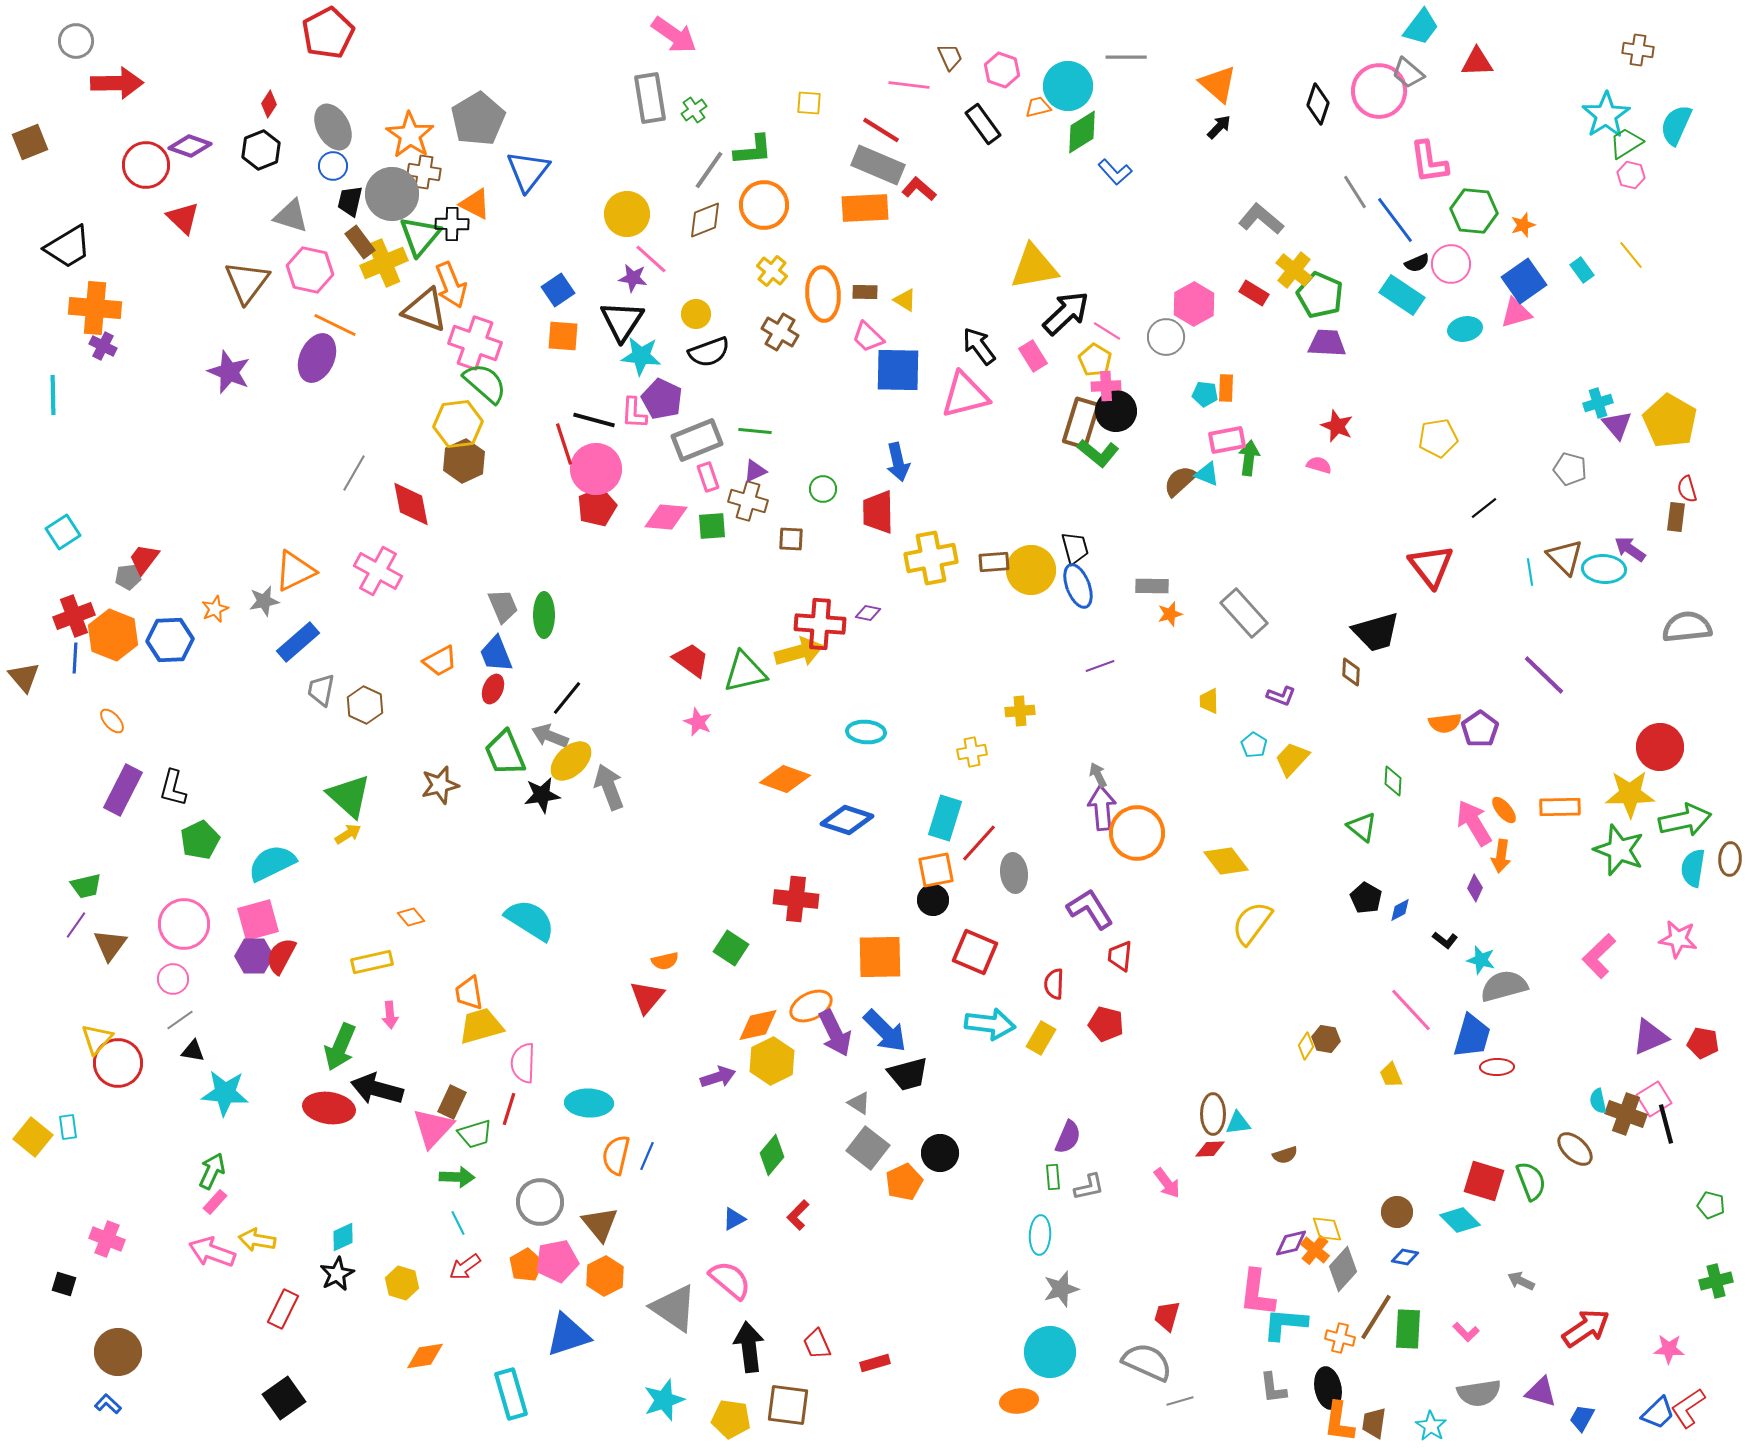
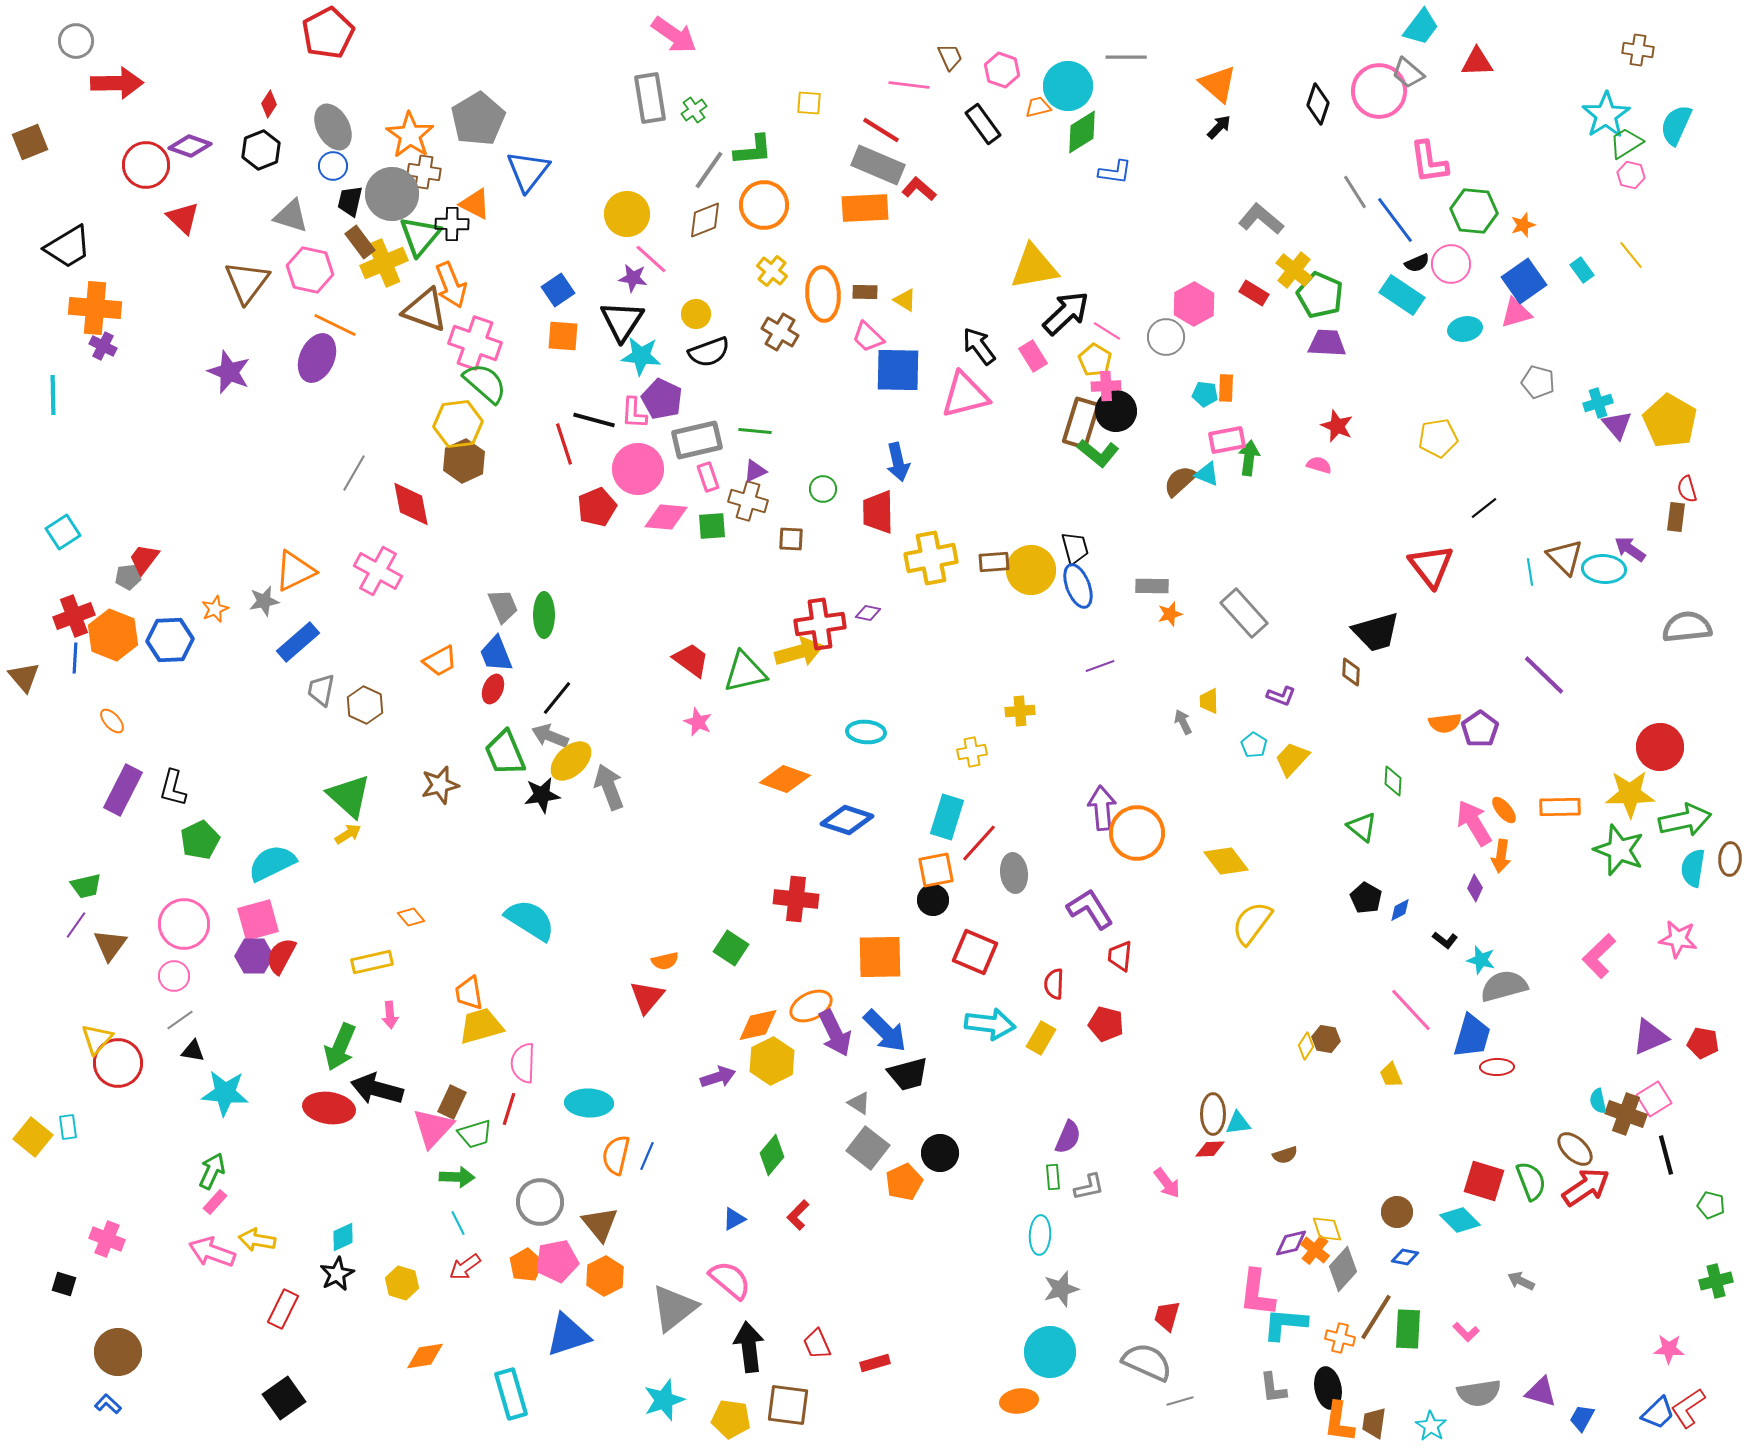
blue L-shape at (1115, 172): rotated 40 degrees counterclockwise
gray rectangle at (697, 440): rotated 9 degrees clockwise
pink circle at (596, 469): moved 42 px right
gray pentagon at (1570, 469): moved 32 px left, 87 px up
red cross at (820, 624): rotated 12 degrees counterclockwise
black line at (567, 698): moved 10 px left
gray arrow at (1098, 775): moved 85 px right, 53 px up
cyan rectangle at (945, 818): moved 2 px right, 1 px up
pink circle at (173, 979): moved 1 px right, 3 px up
black line at (1666, 1124): moved 31 px down
gray triangle at (674, 1308): rotated 48 degrees clockwise
red arrow at (1586, 1328): moved 141 px up
